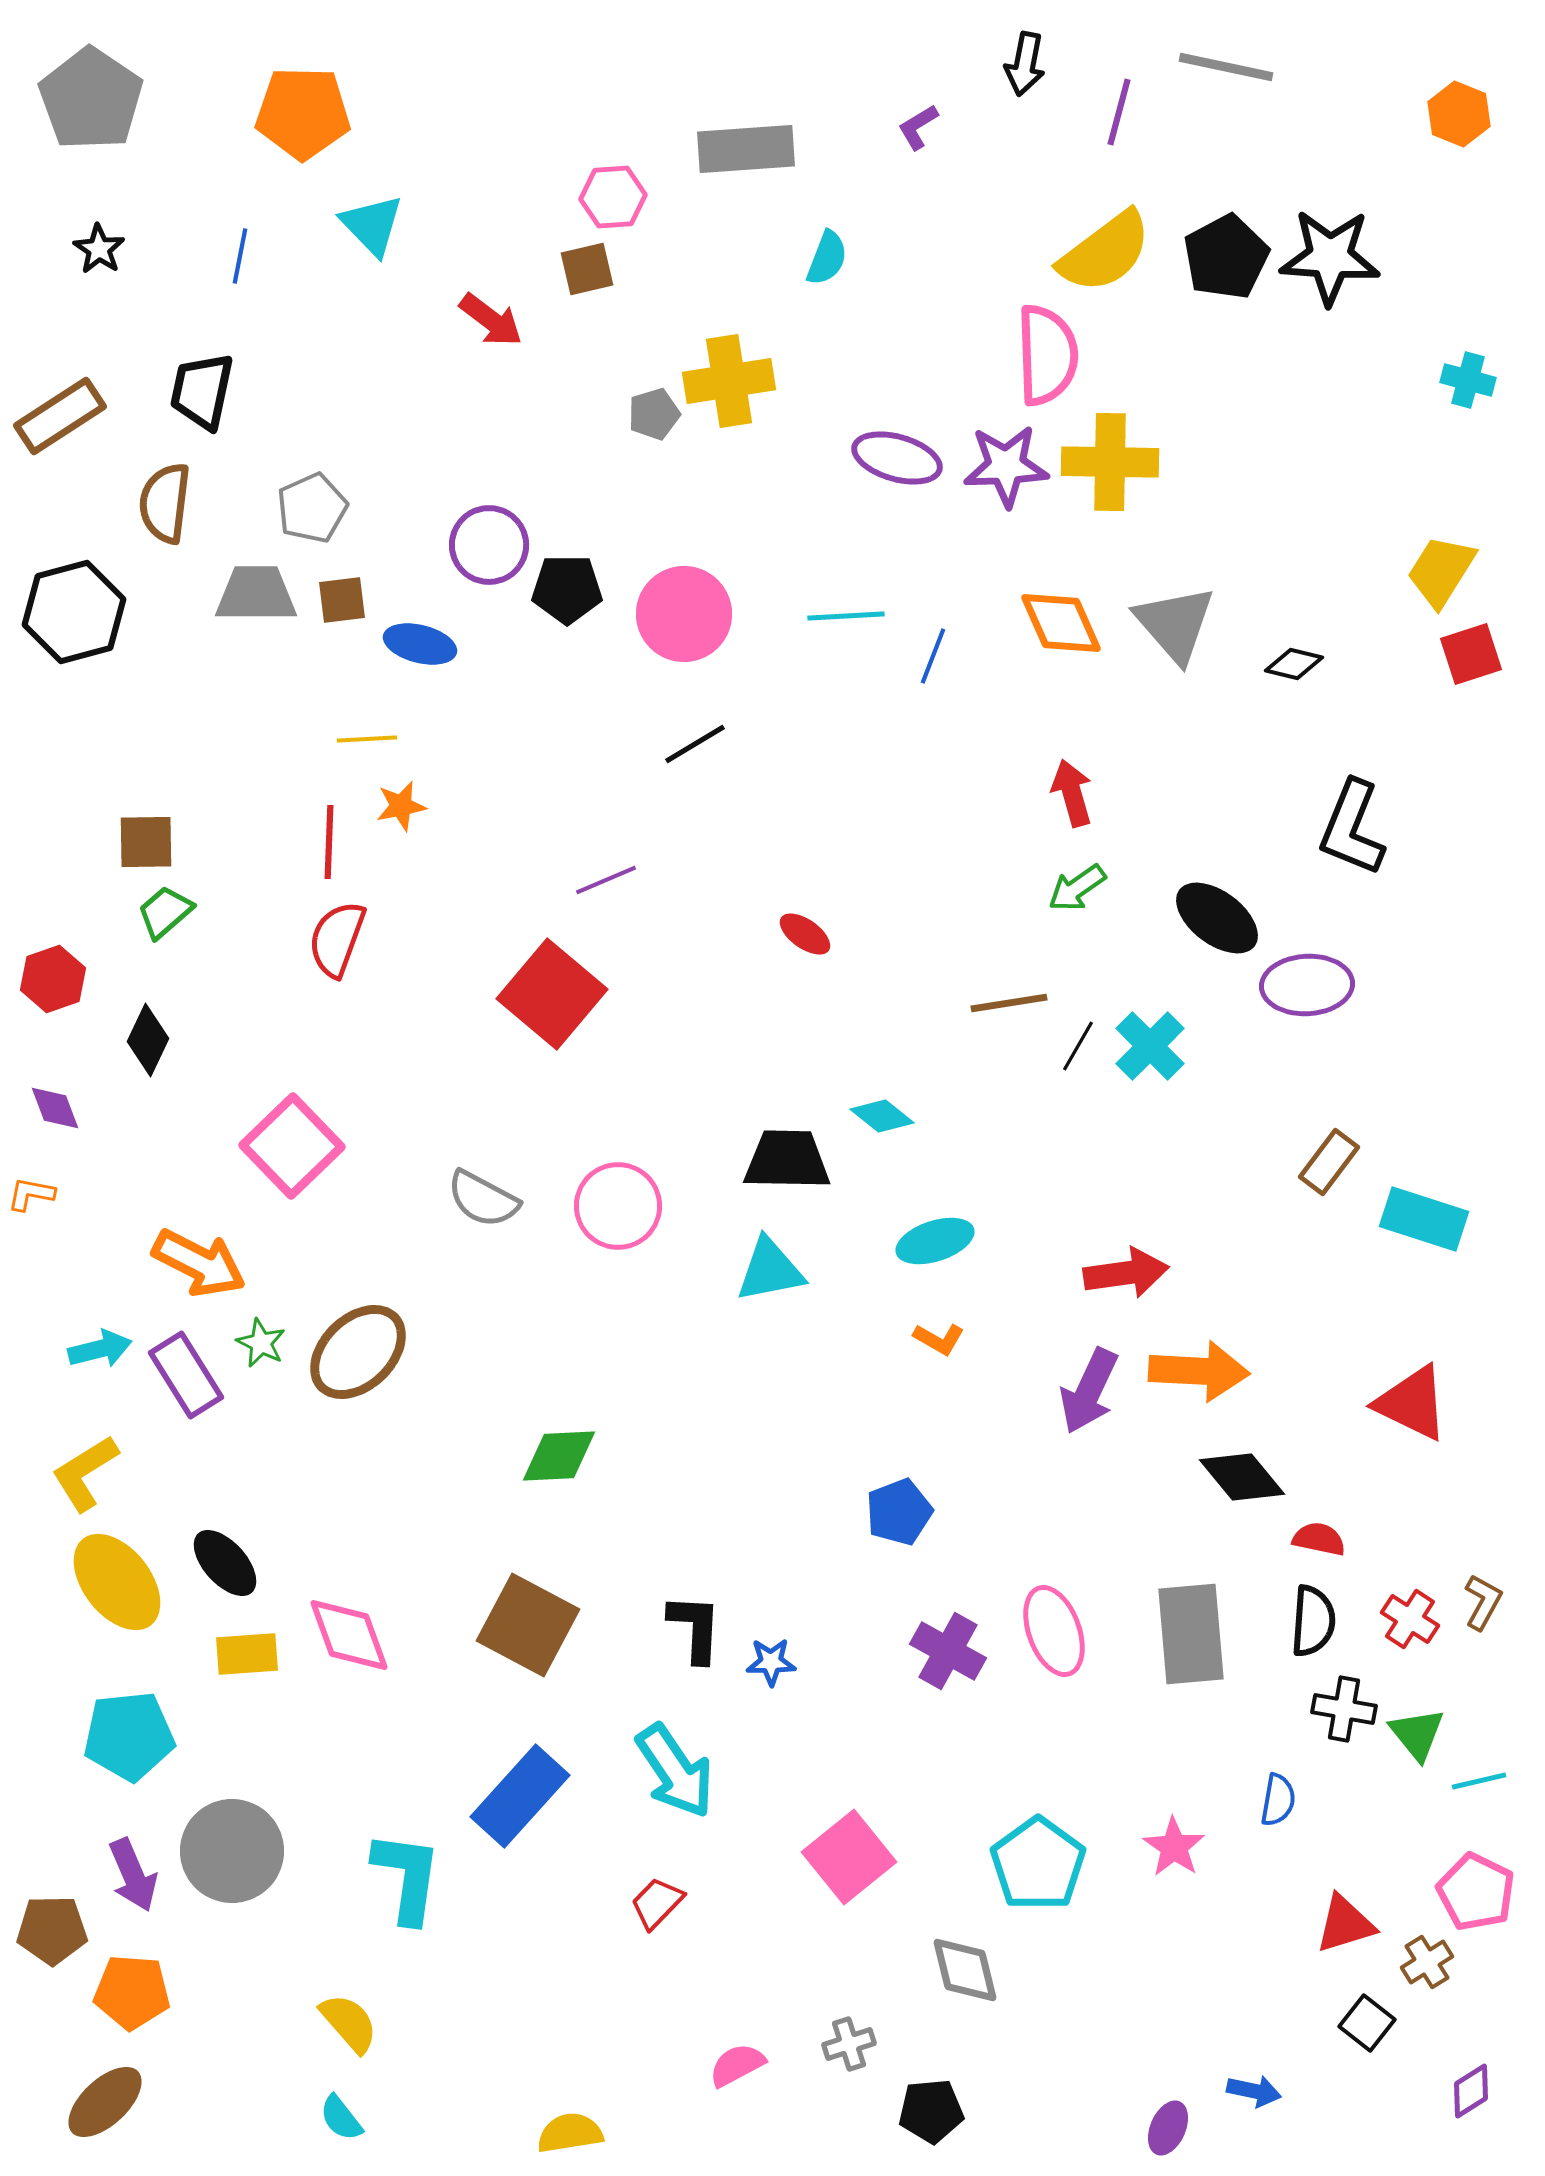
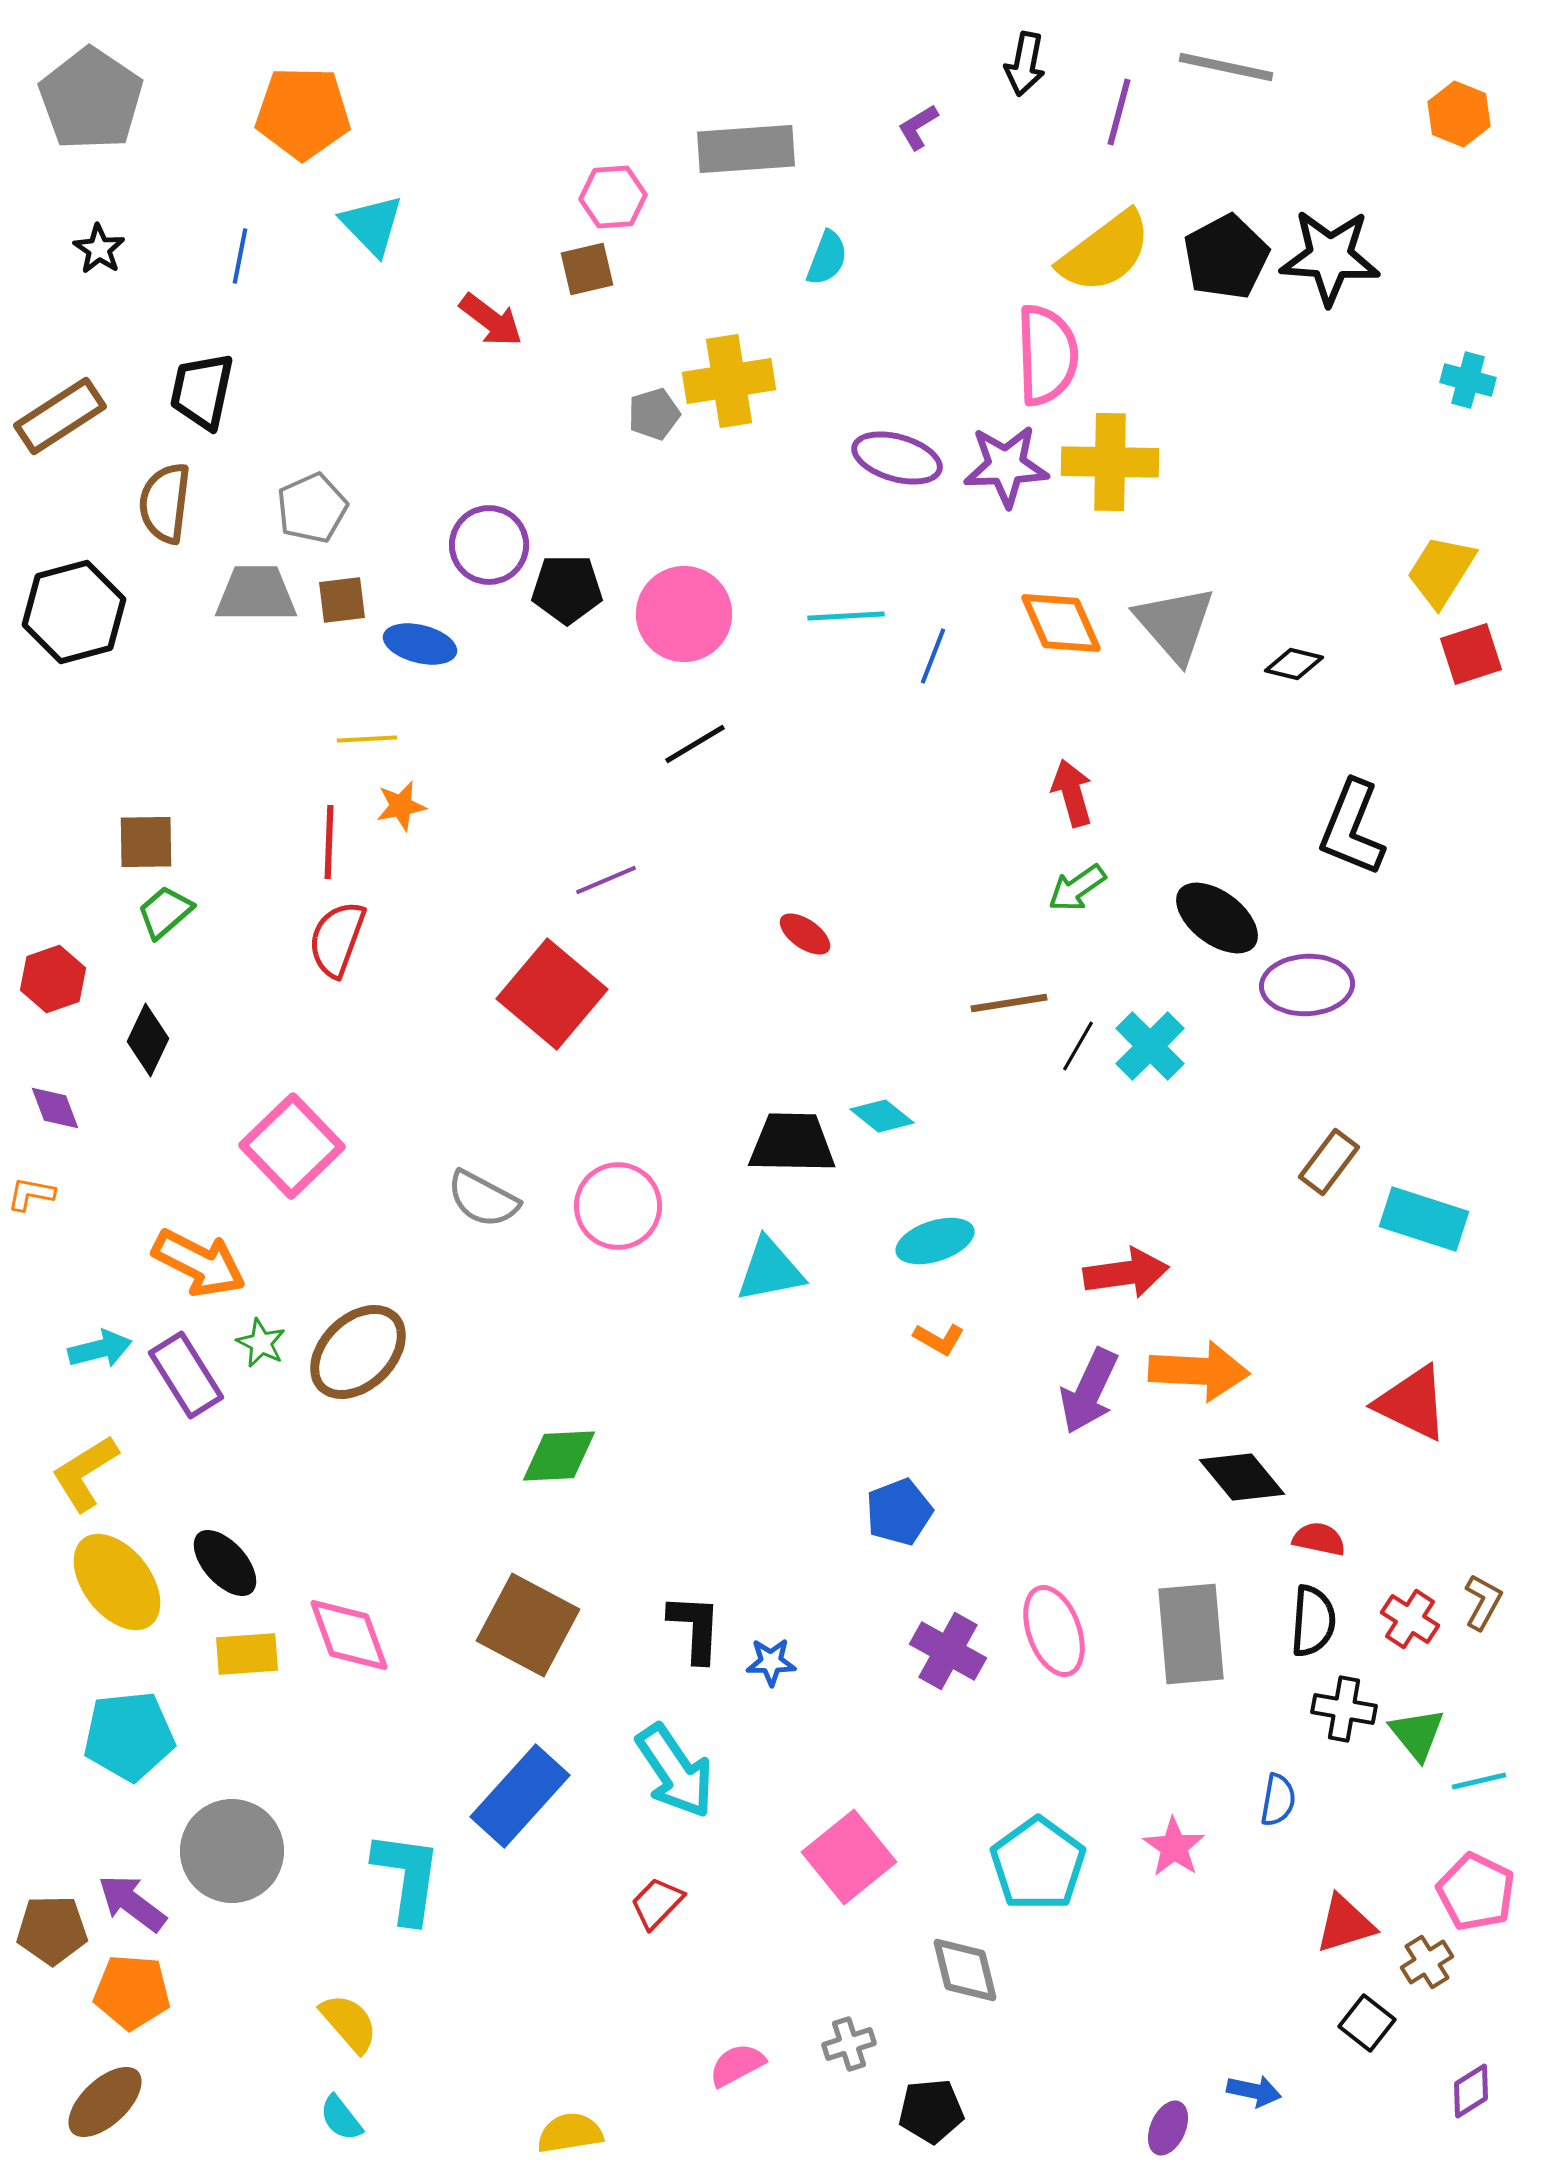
black trapezoid at (787, 1160): moved 5 px right, 17 px up
purple arrow at (133, 1875): moved 1 px left, 28 px down; rotated 150 degrees clockwise
